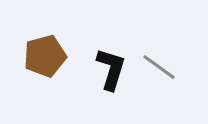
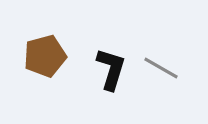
gray line: moved 2 px right, 1 px down; rotated 6 degrees counterclockwise
